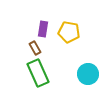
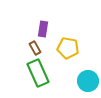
yellow pentagon: moved 1 px left, 16 px down
cyan circle: moved 7 px down
